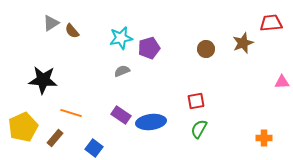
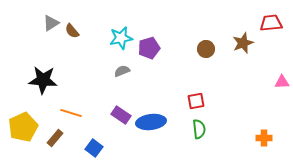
green semicircle: rotated 144 degrees clockwise
